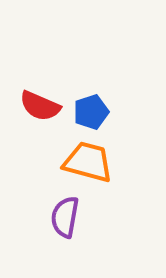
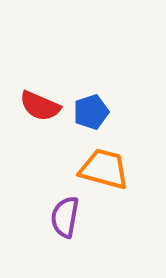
orange trapezoid: moved 16 px right, 7 px down
